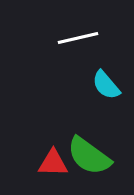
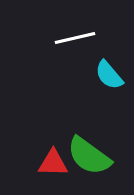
white line: moved 3 px left
cyan semicircle: moved 3 px right, 10 px up
